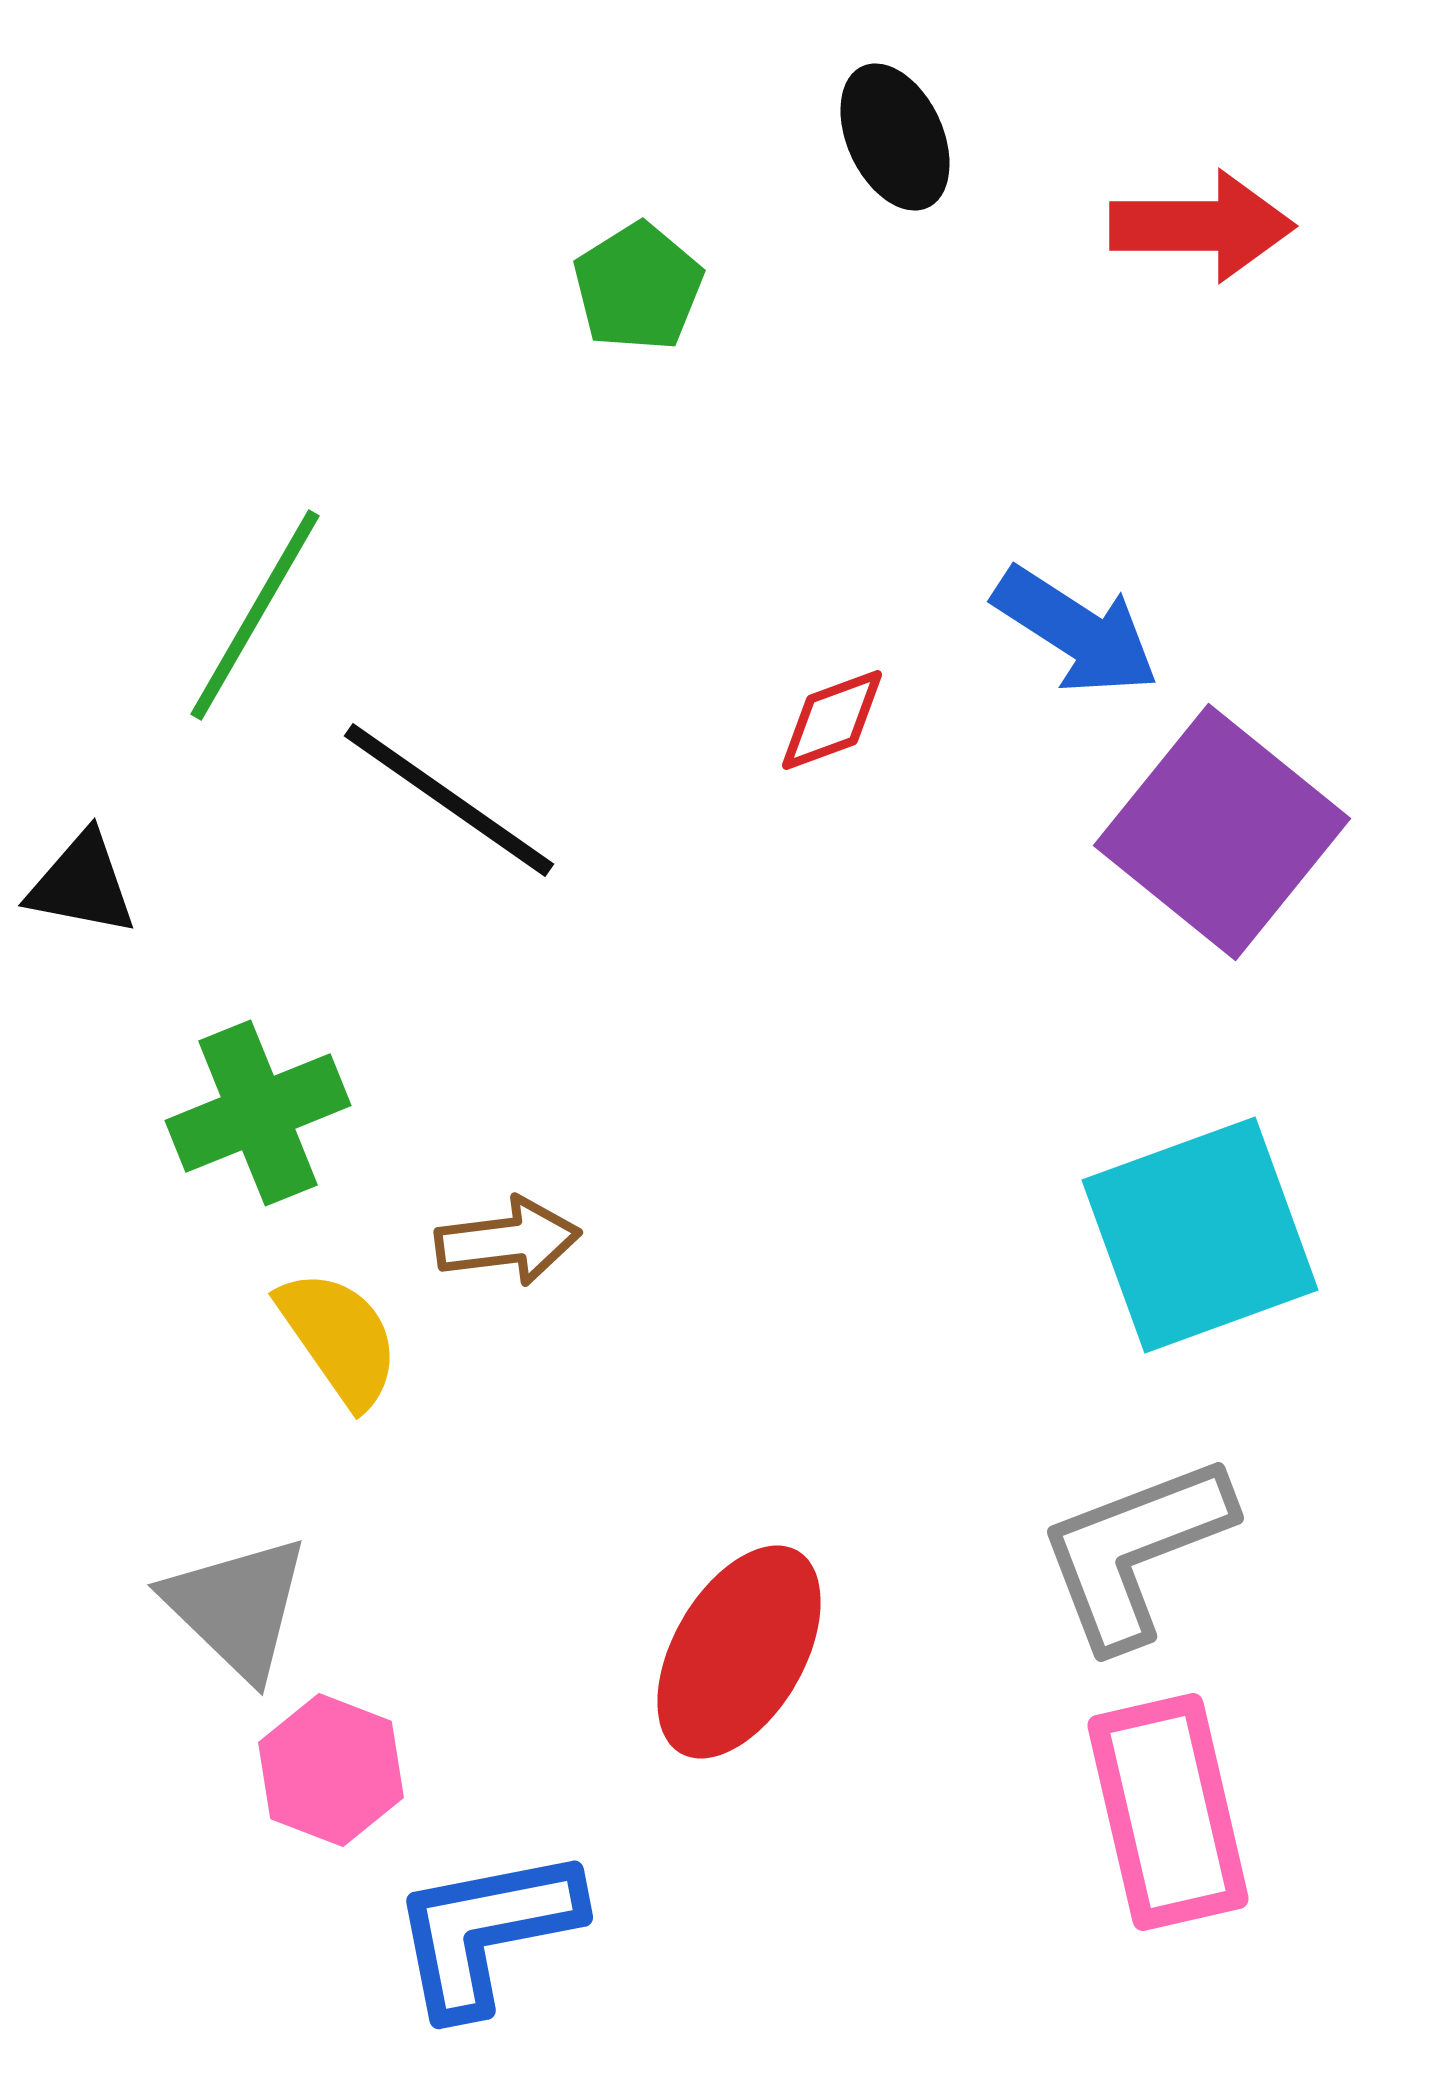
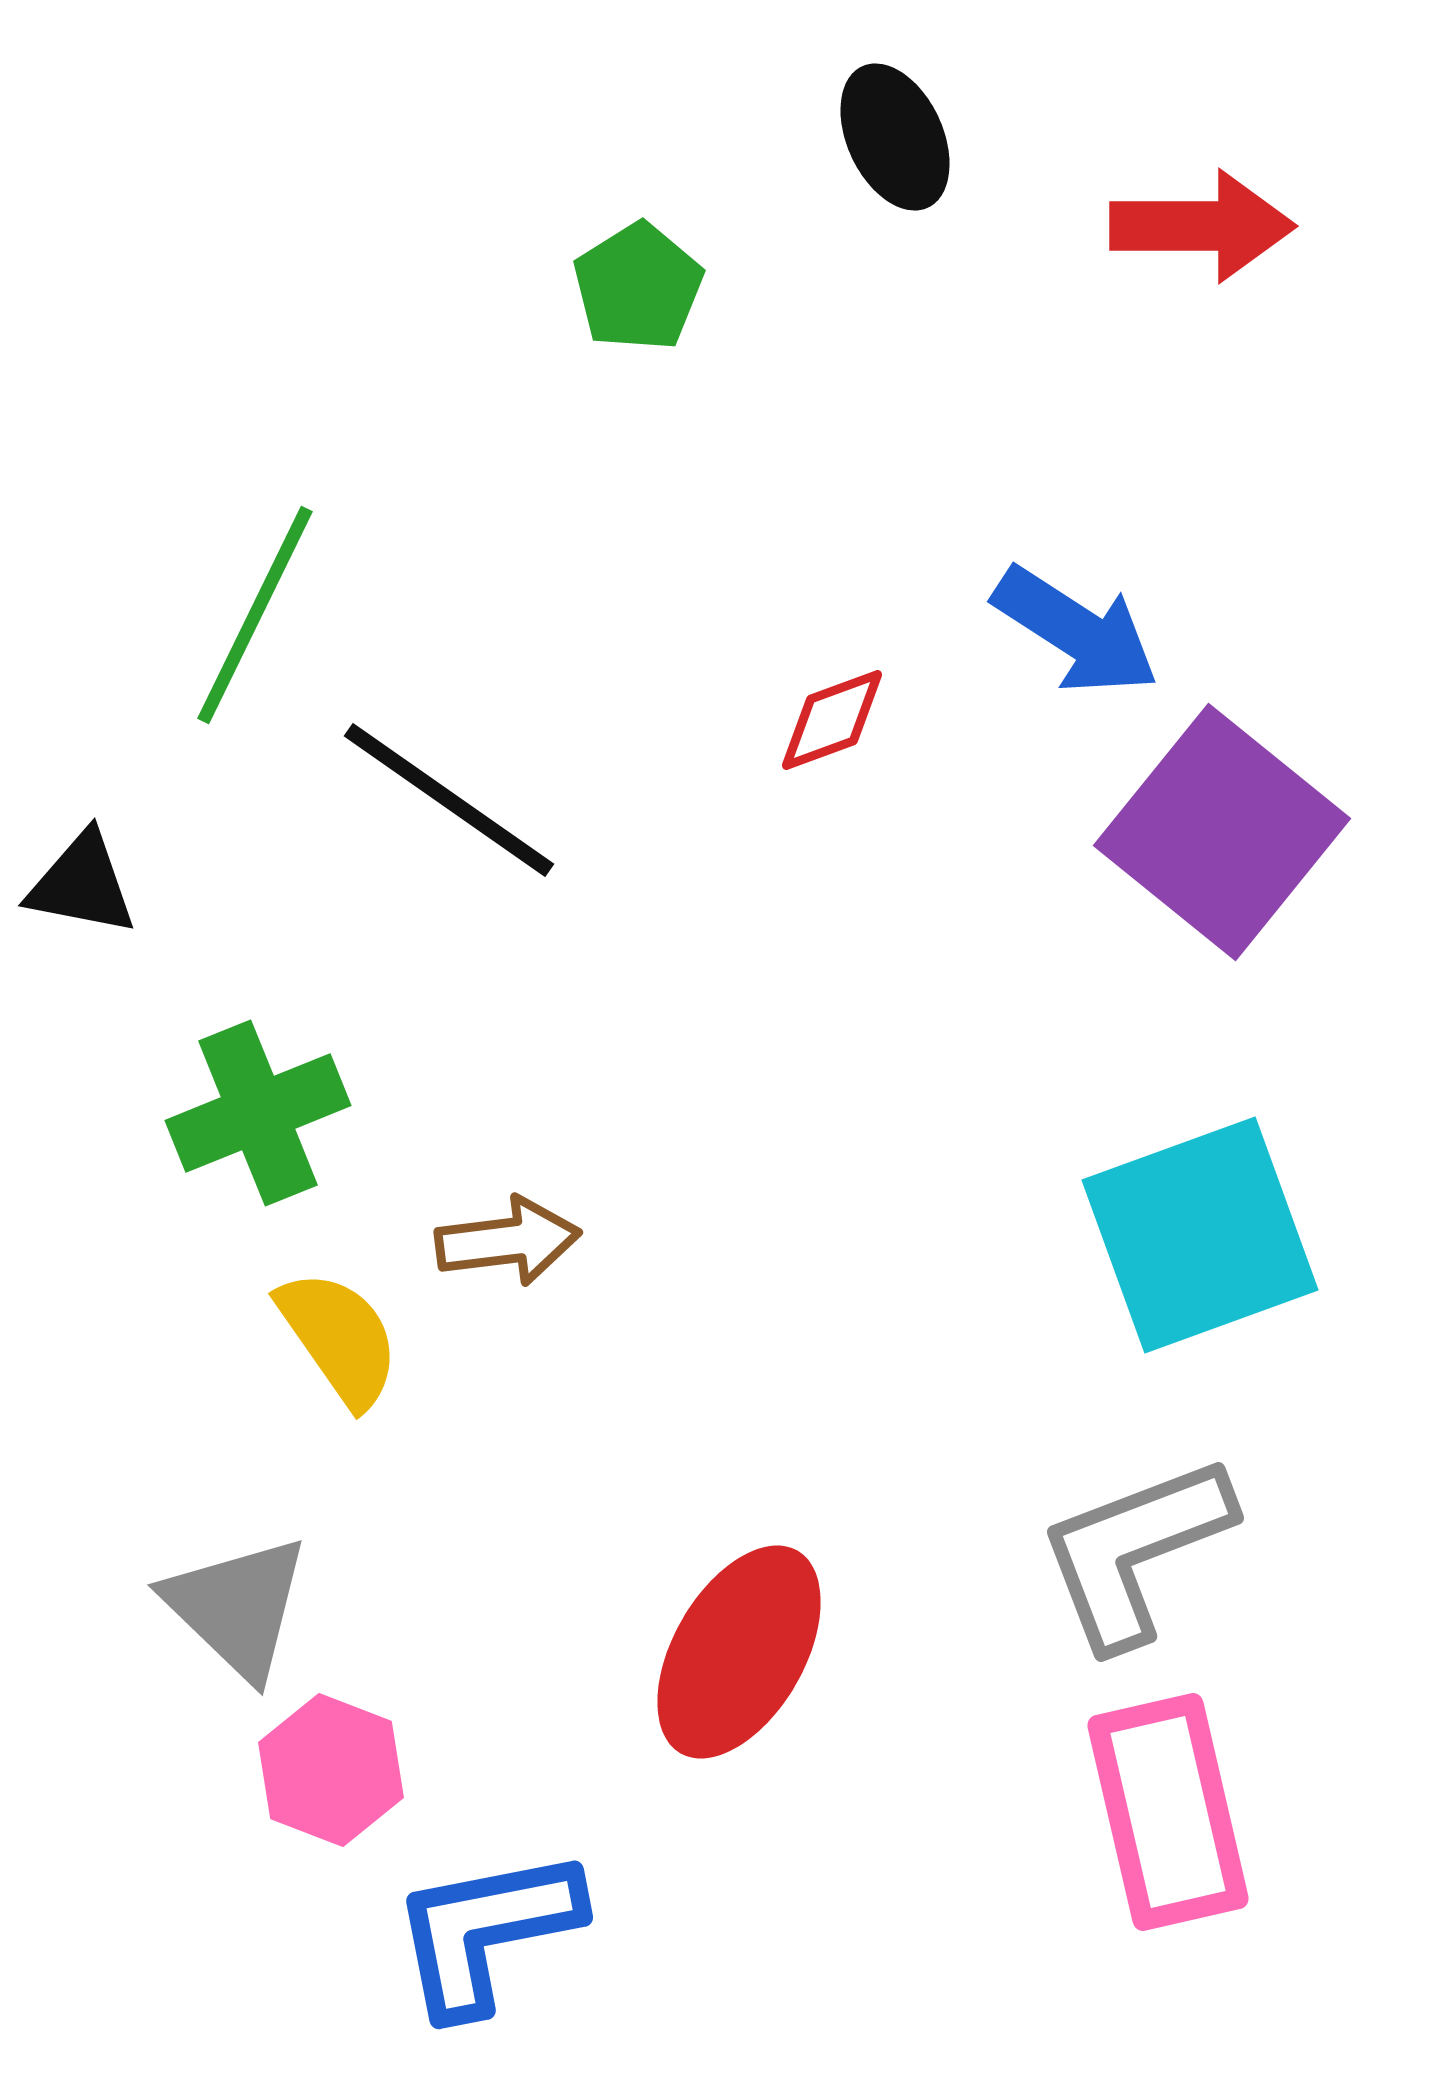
green line: rotated 4 degrees counterclockwise
